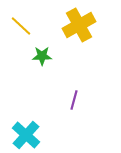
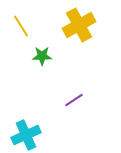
yellow line: rotated 15 degrees clockwise
purple line: rotated 42 degrees clockwise
cyan cross: rotated 24 degrees clockwise
